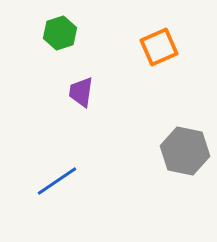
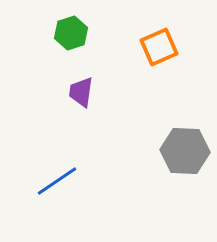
green hexagon: moved 11 px right
gray hexagon: rotated 9 degrees counterclockwise
